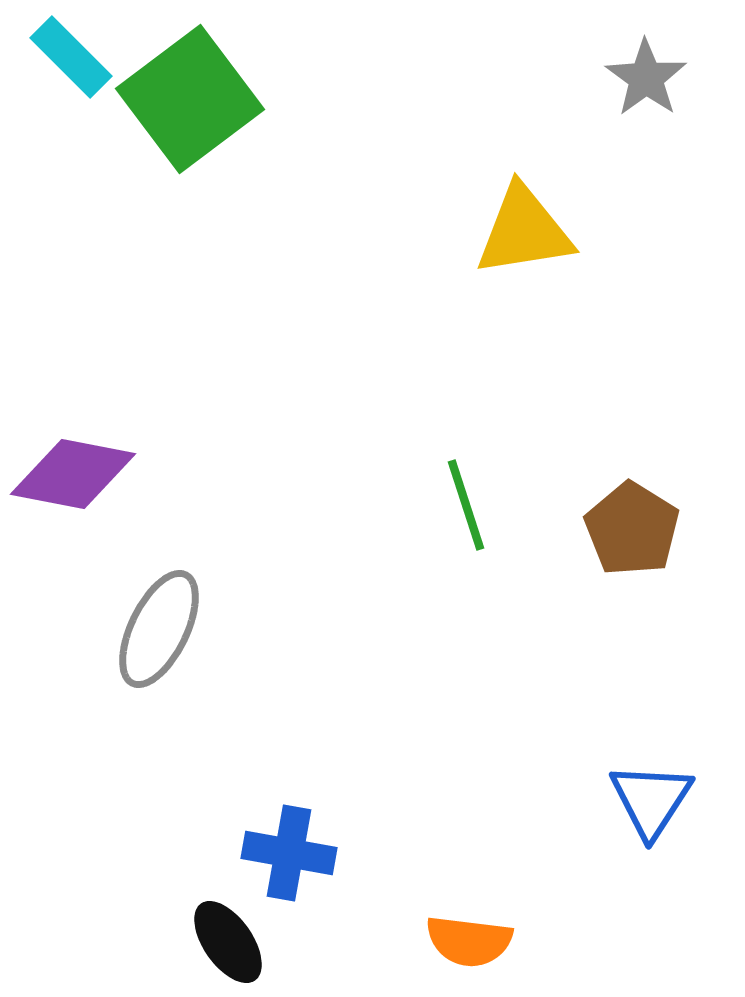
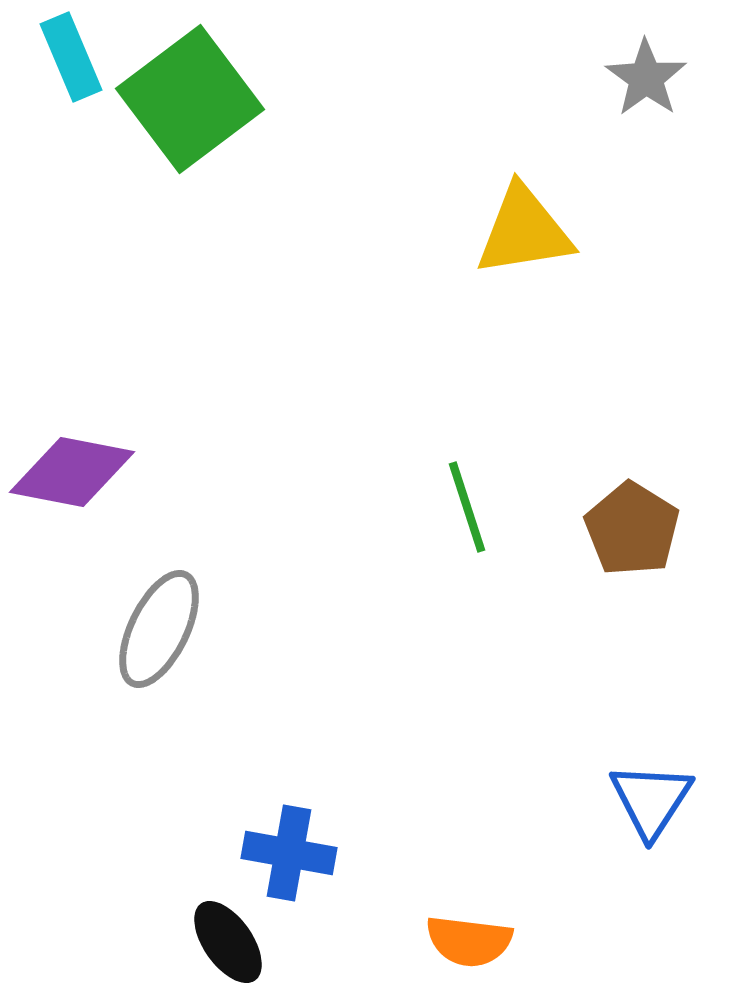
cyan rectangle: rotated 22 degrees clockwise
purple diamond: moved 1 px left, 2 px up
green line: moved 1 px right, 2 px down
